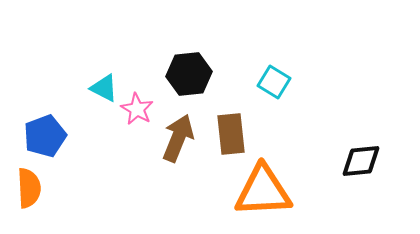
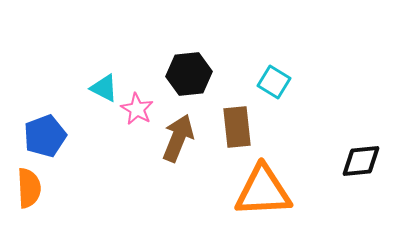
brown rectangle: moved 6 px right, 7 px up
